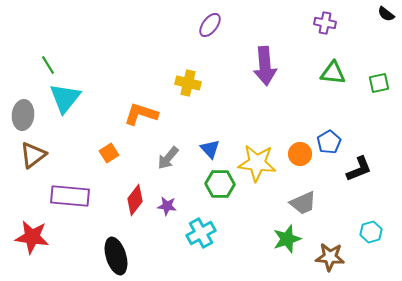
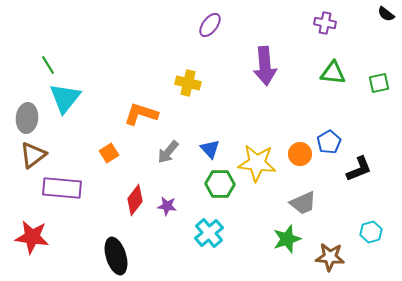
gray ellipse: moved 4 px right, 3 px down
gray arrow: moved 6 px up
purple rectangle: moved 8 px left, 8 px up
cyan cross: moved 8 px right; rotated 12 degrees counterclockwise
